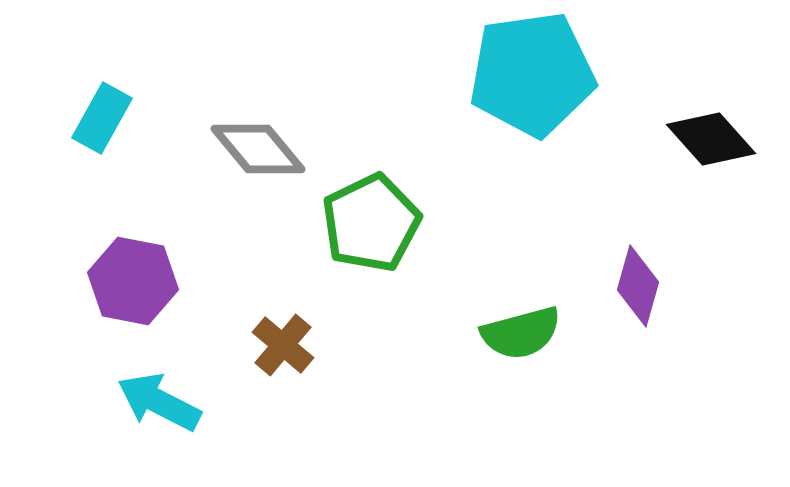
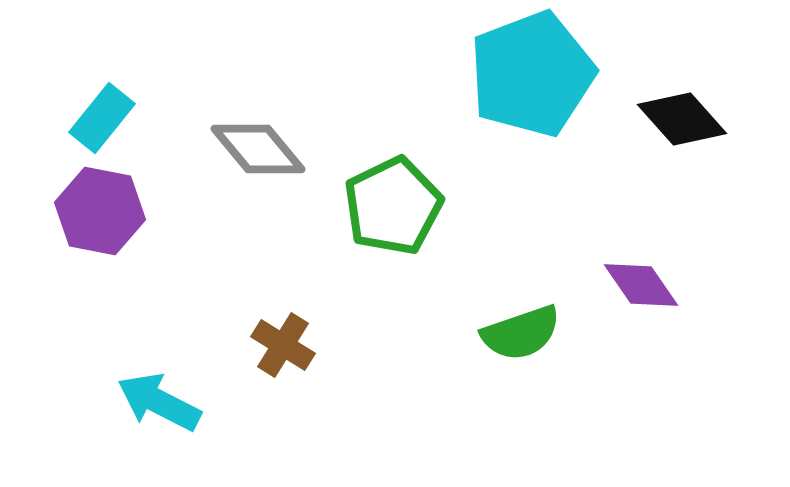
cyan pentagon: rotated 13 degrees counterclockwise
cyan rectangle: rotated 10 degrees clockwise
black diamond: moved 29 px left, 20 px up
green pentagon: moved 22 px right, 17 px up
purple hexagon: moved 33 px left, 70 px up
purple diamond: moved 3 px right, 1 px up; rotated 50 degrees counterclockwise
green semicircle: rotated 4 degrees counterclockwise
brown cross: rotated 8 degrees counterclockwise
